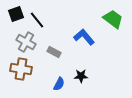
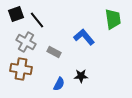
green trapezoid: rotated 45 degrees clockwise
